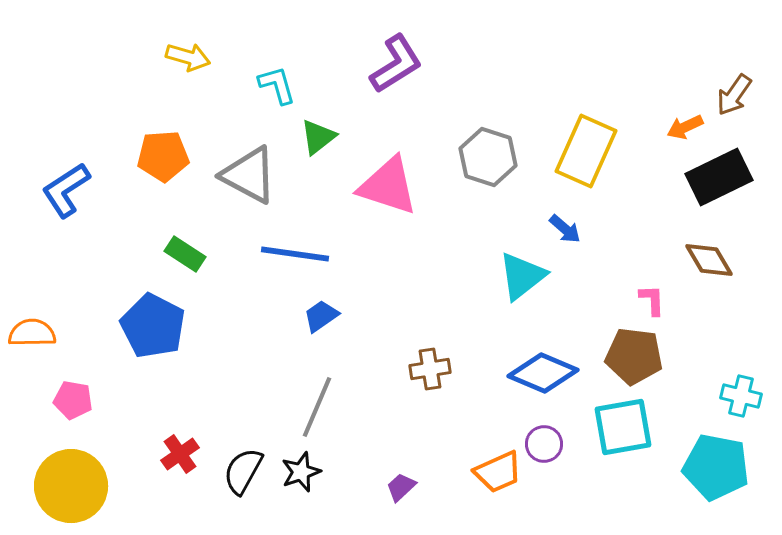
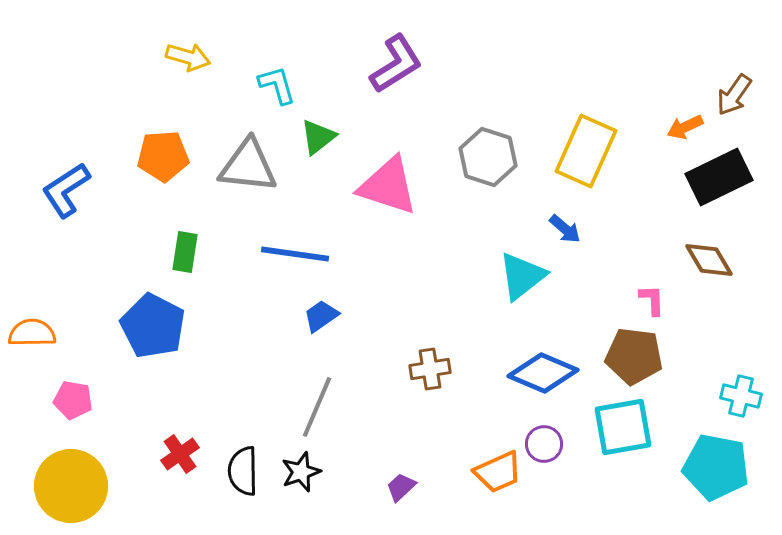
gray triangle: moved 1 px left, 9 px up; rotated 22 degrees counterclockwise
green rectangle: moved 2 px up; rotated 66 degrees clockwise
black semicircle: rotated 30 degrees counterclockwise
